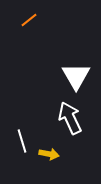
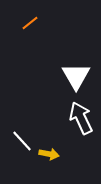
orange line: moved 1 px right, 3 px down
white arrow: moved 11 px right
white line: rotated 25 degrees counterclockwise
